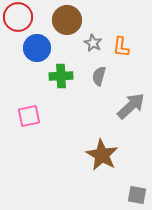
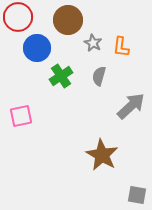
brown circle: moved 1 px right
green cross: rotated 30 degrees counterclockwise
pink square: moved 8 px left
